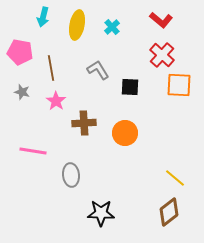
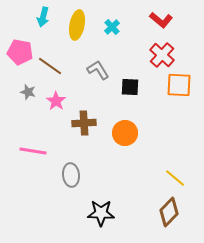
brown line: moved 1 px left, 2 px up; rotated 45 degrees counterclockwise
gray star: moved 6 px right
brown diamond: rotated 8 degrees counterclockwise
